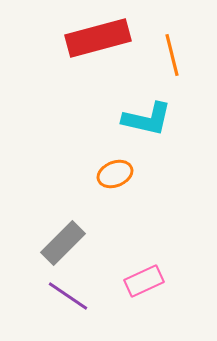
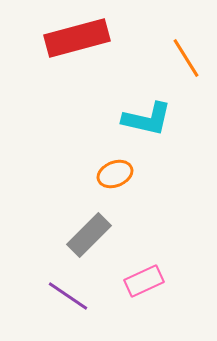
red rectangle: moved 21 px left
orange line: moved 14 px right, 3 px down; rotated 18 degrees counterclockwise
gray rectangle: moved 26 px right, 8 px up
